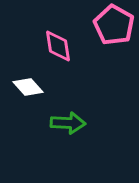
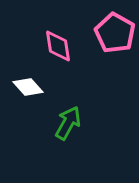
pink pentagon: moved 1 px right, 8 px down
green arrow: rotated 64 degrees counterclockwise
